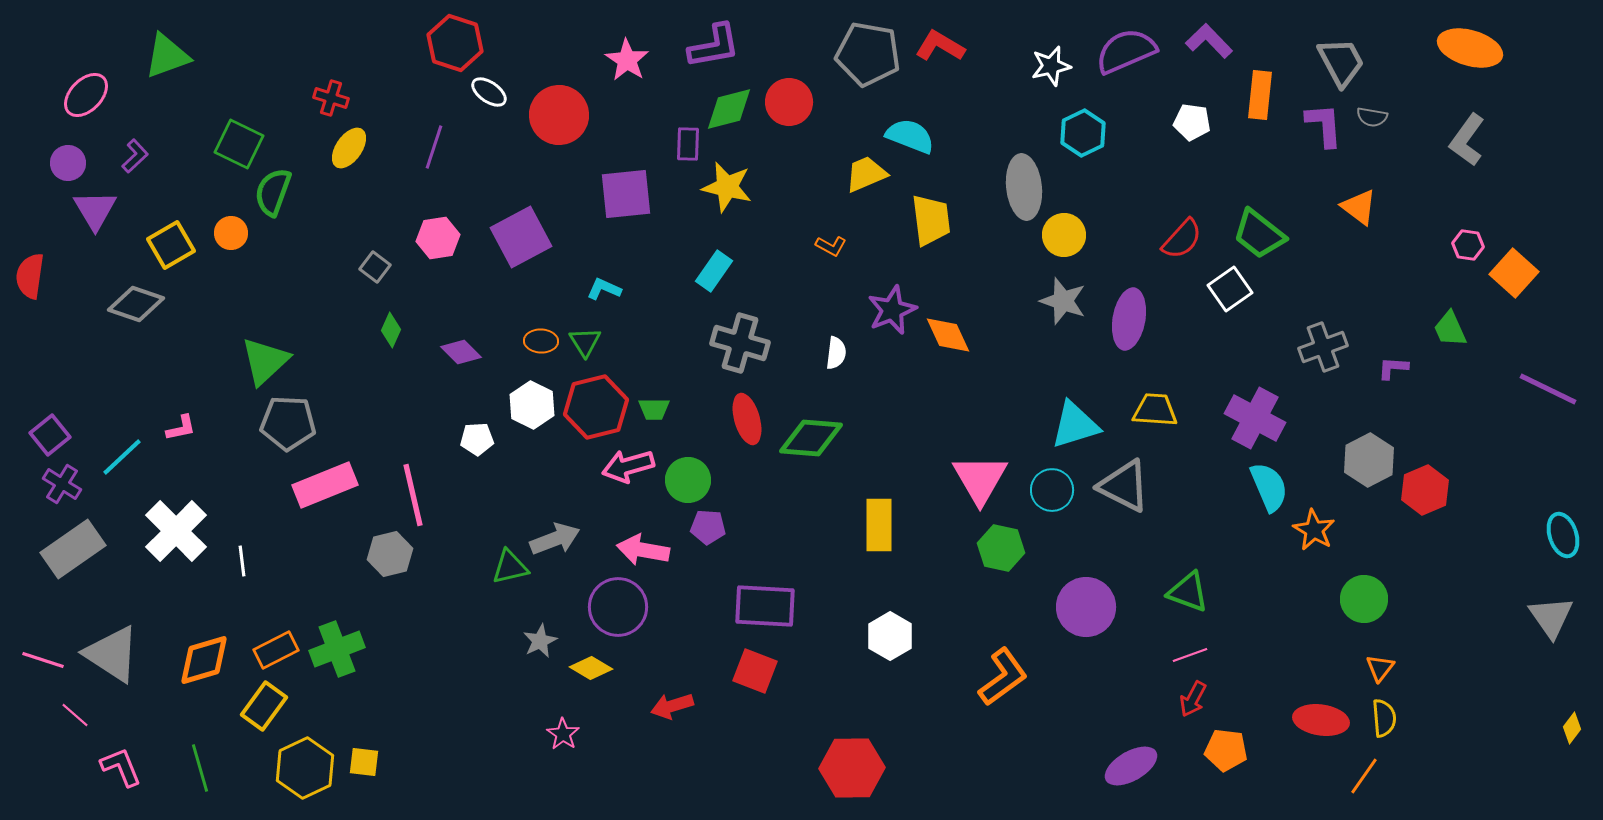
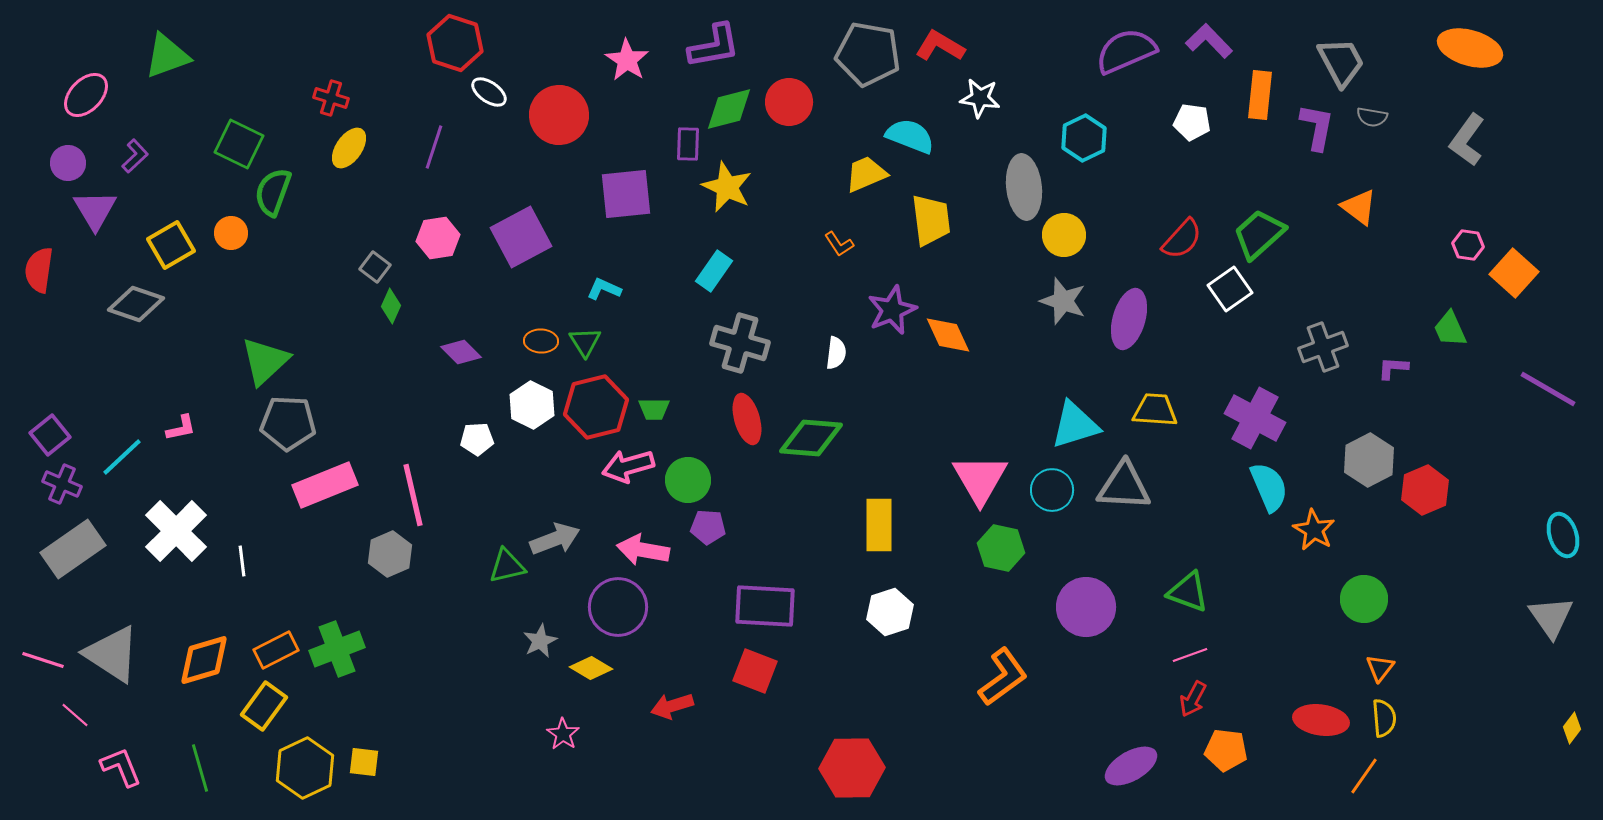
white star at (1051, 66): moved 71 px left, 32 px down; rotated 21 degrees clockwise
purple L-shape at (1324, 125): moved 7 px left, 2 px down; rotated 15 degrees clockwise
cyan hexagon at (1083, 133): moved 1 px right, 5 px down
yellow star at (727, 187): rotated 12 degrees clockwise
green trapezoid at (1259, 234): rotated 100 degrees clockwise
orange L-shape at (831, 246): moved 8 px right, 2 px up; rotated 28 degrees clockwise
red semicircle at (30, 276): moved 9 px right, 6 px up
purple ellipse at (1129, 319): rotated 6 degrees clockwise
green diamond at (391, 330): moved 24 px up
purple line at (1548, 389): rotated 4 degrees clockwise
purple cross at (62, 484): rotated 9 degrees counterclockwise
gray triangle at (1124, 486): rotated 24 degrees counterclockwise
gray hexagon at (390, 554): rotated 9 degrees counterclockwise
green triangle at (510, 567): moved 3 px left, 1 px up
white hexagon at (890, 636): moved 24 px up; rotated 12 degrees clockwise
